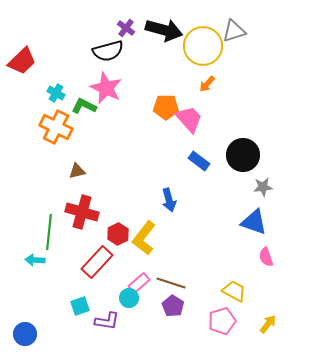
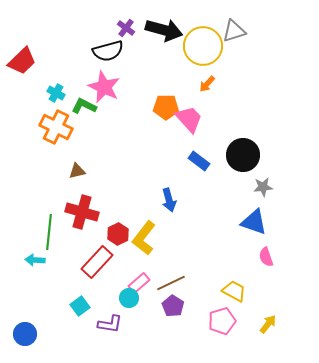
pink star: moved 2 px left, 1 px up
brown line: rotated 44 degrees counterclockwise
cyan square: rotated 18 degrees counterclockwise
purple L-shape: moved 3 px right, 3 px down
